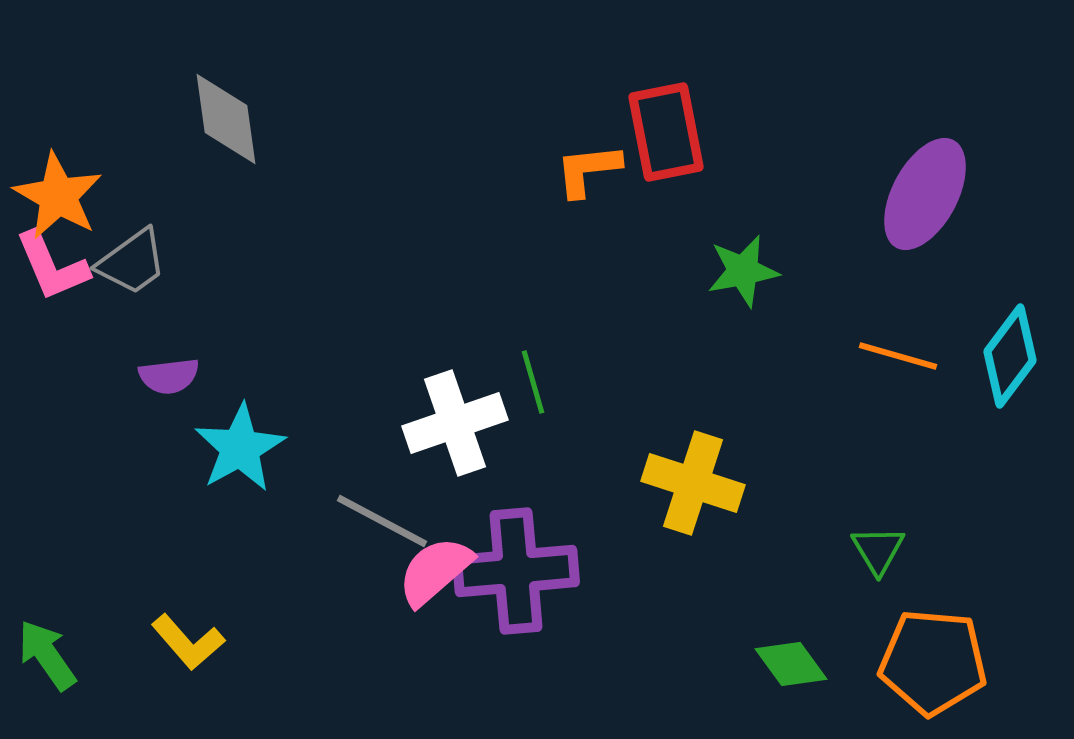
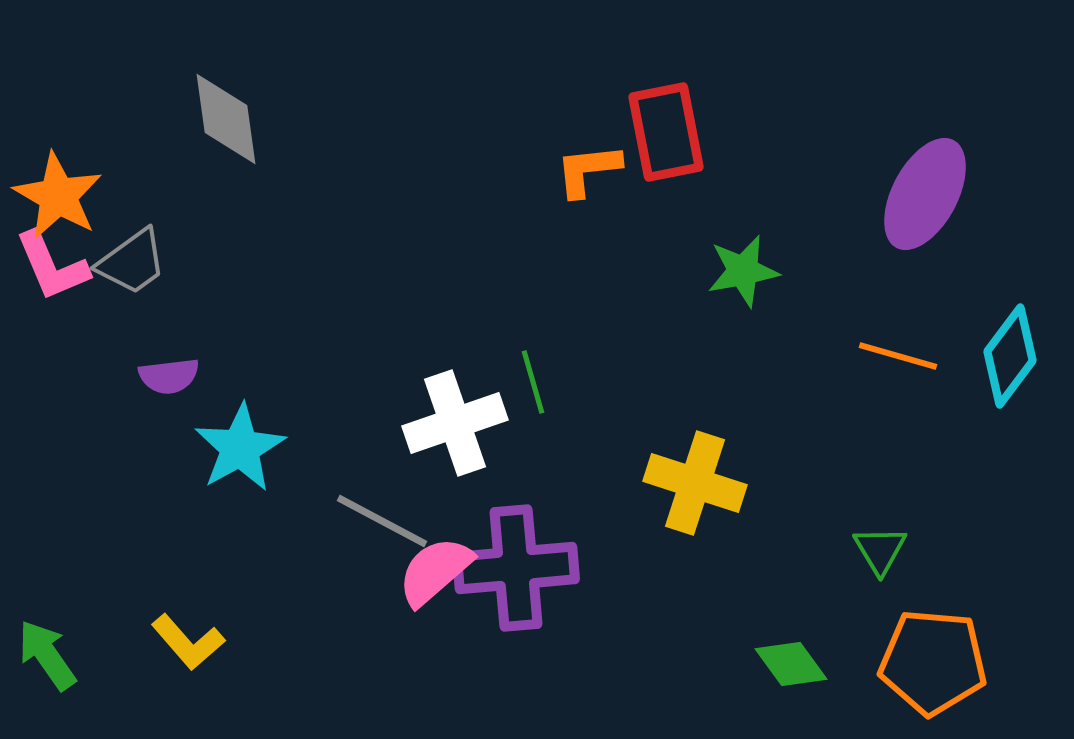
yellow cross: moved 2 px right
green triangle: moved 2 px right
purple cross: moved 3 px up
